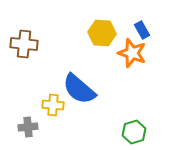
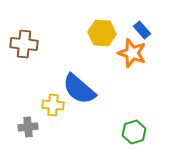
blue rectangle: rotated 12 degrees counterclockwise
